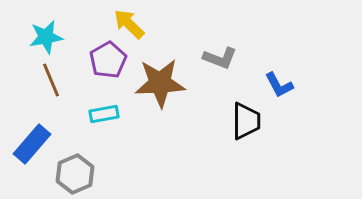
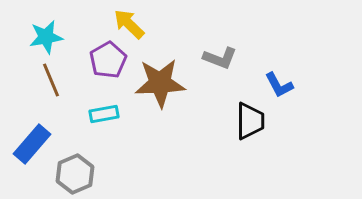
black trapezoid: moved 4 px right
